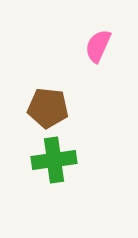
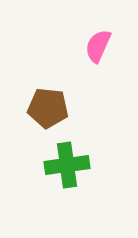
green cross: moved 13 px right, 5 px down
